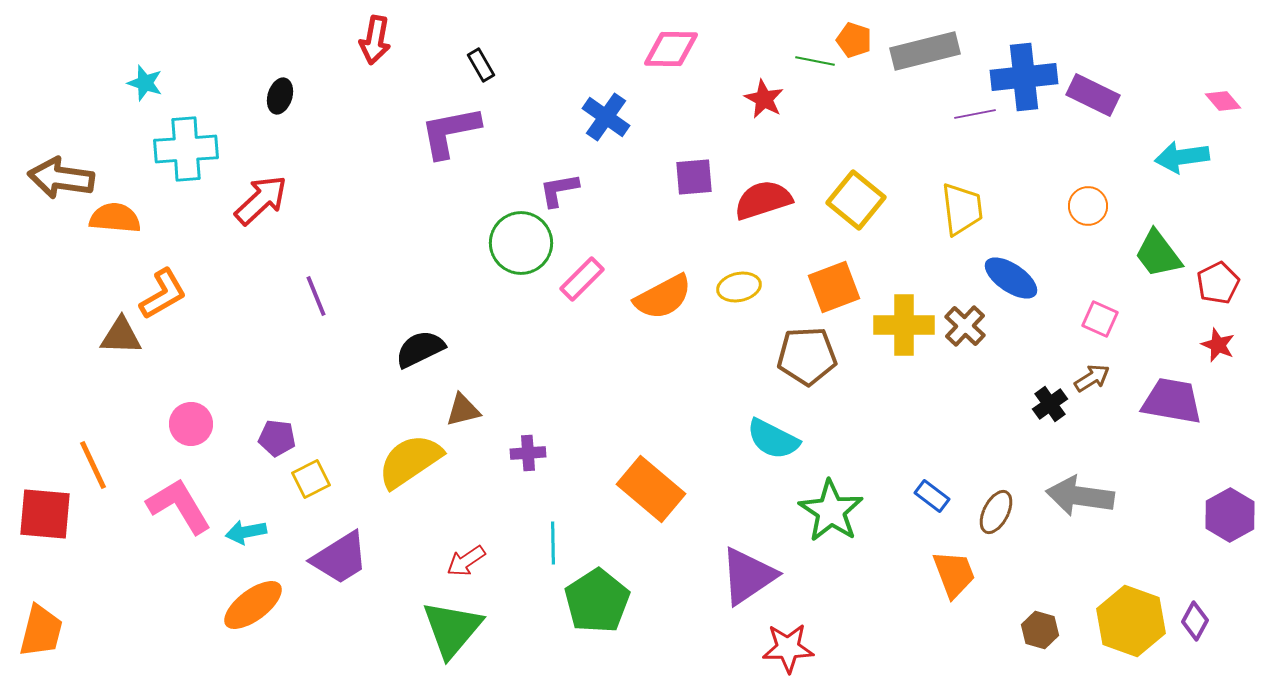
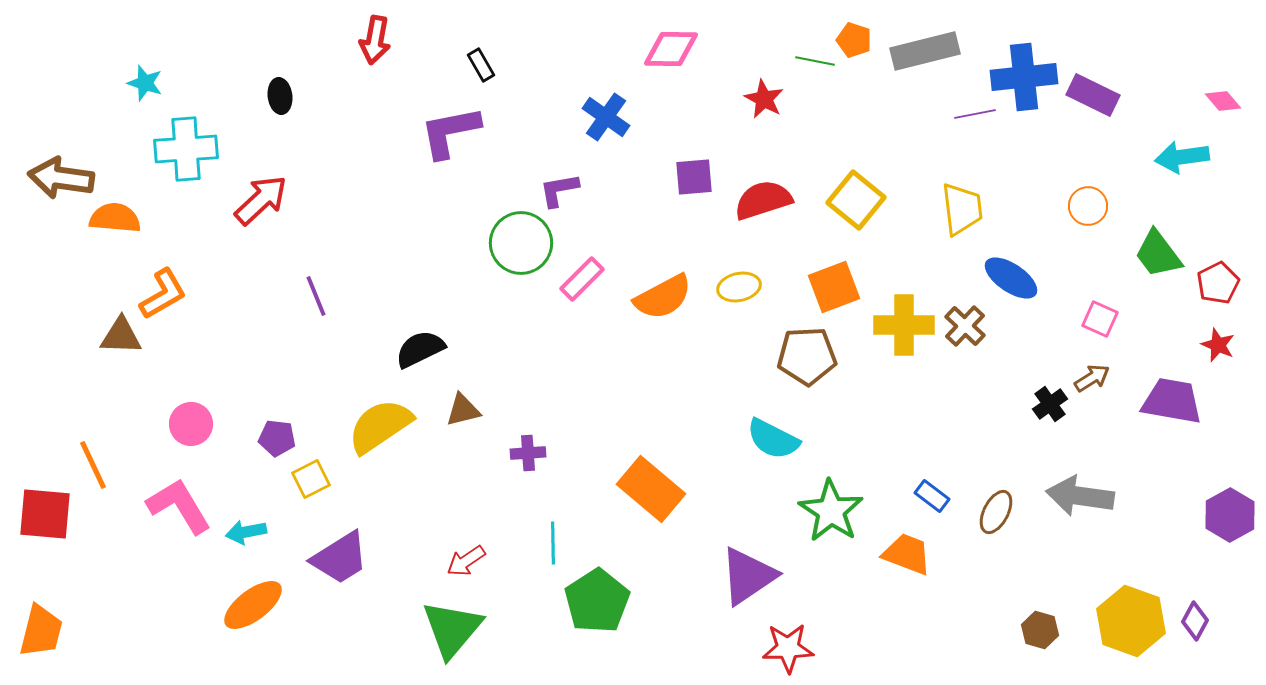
black ellipse at (280, 96): rotated 24 degrees counterclockwise
yellow semicircle at (410, 461): moved 30 px left, 35 px up
orange trapezoid at (954, 574): moved 47 px left, 20 px up; rotated 48 degrees counterclockwise
